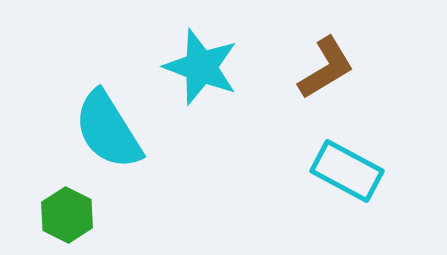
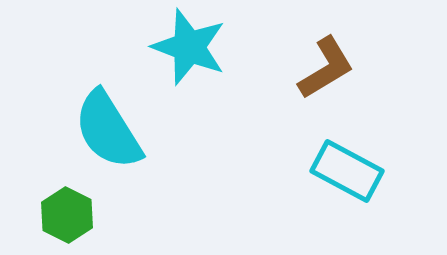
cyan star: moved 12 px left, 20 px up
